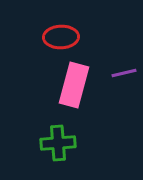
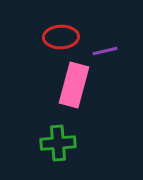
purple line: moved 19 px left, 22 px up
